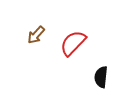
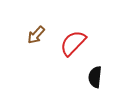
black semicircle: moved 6 px left
